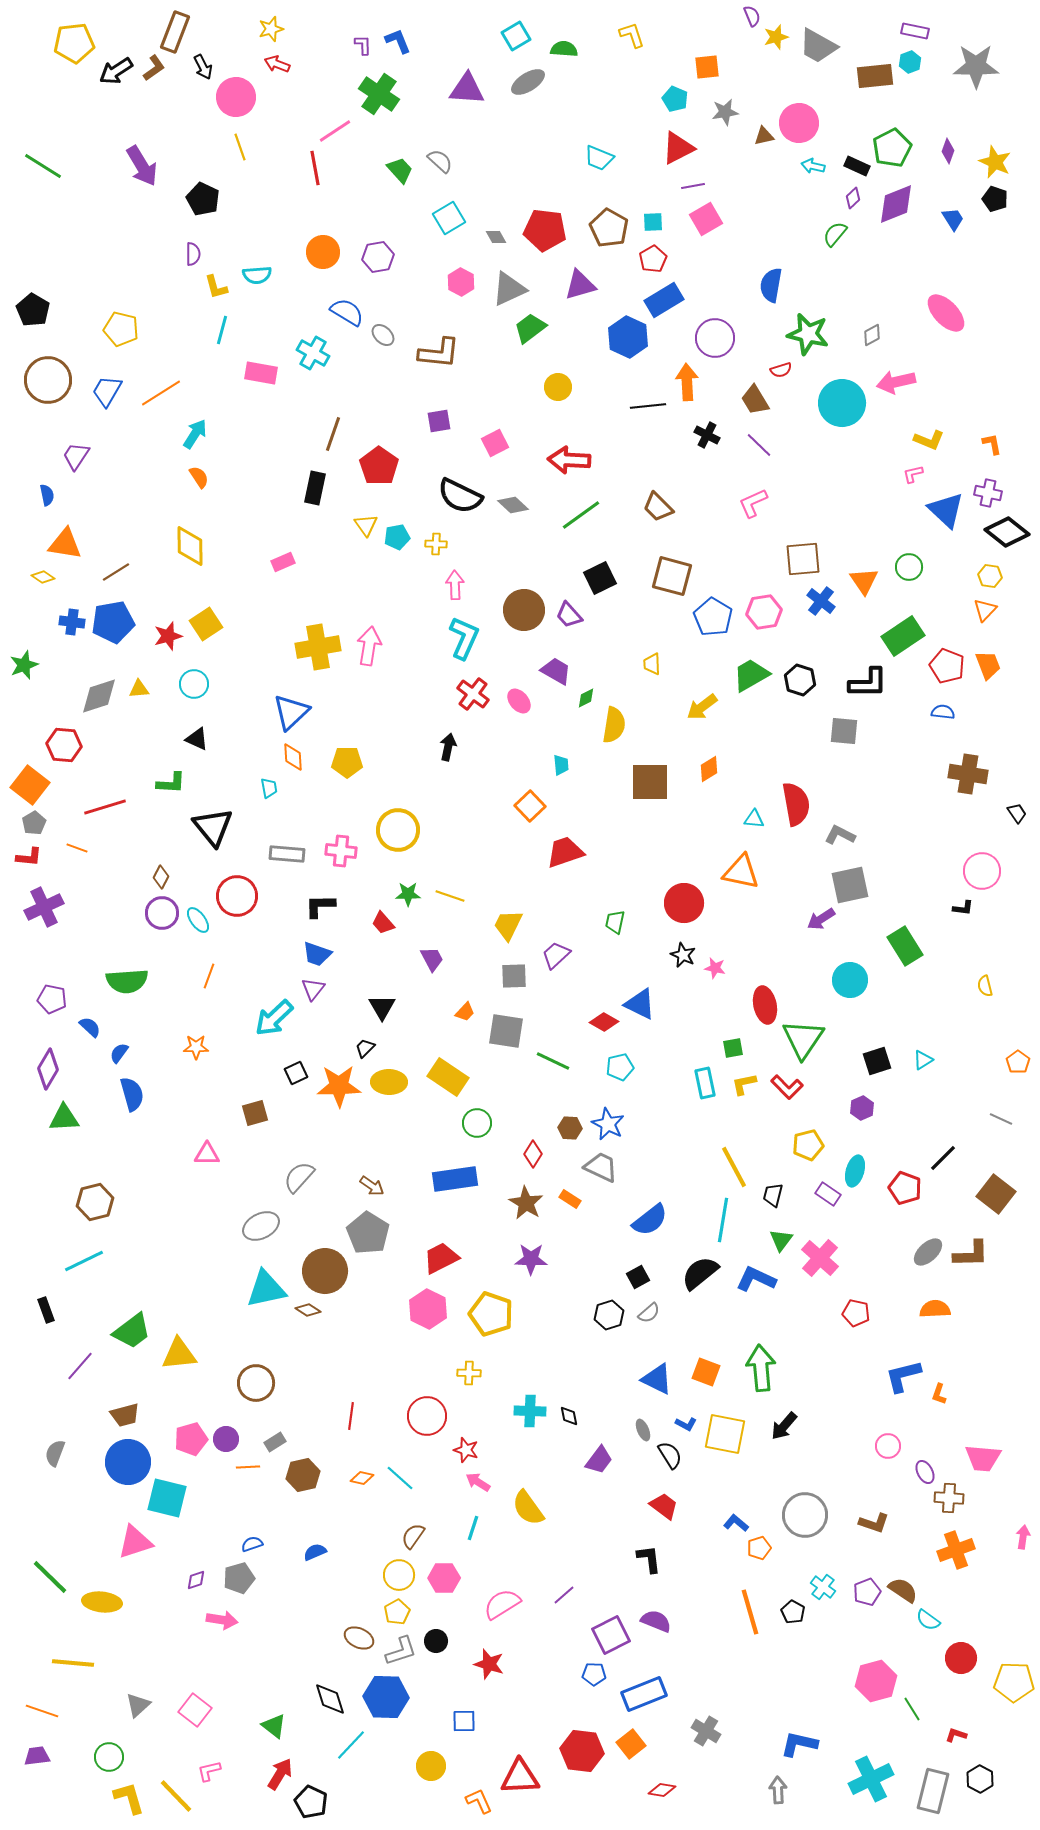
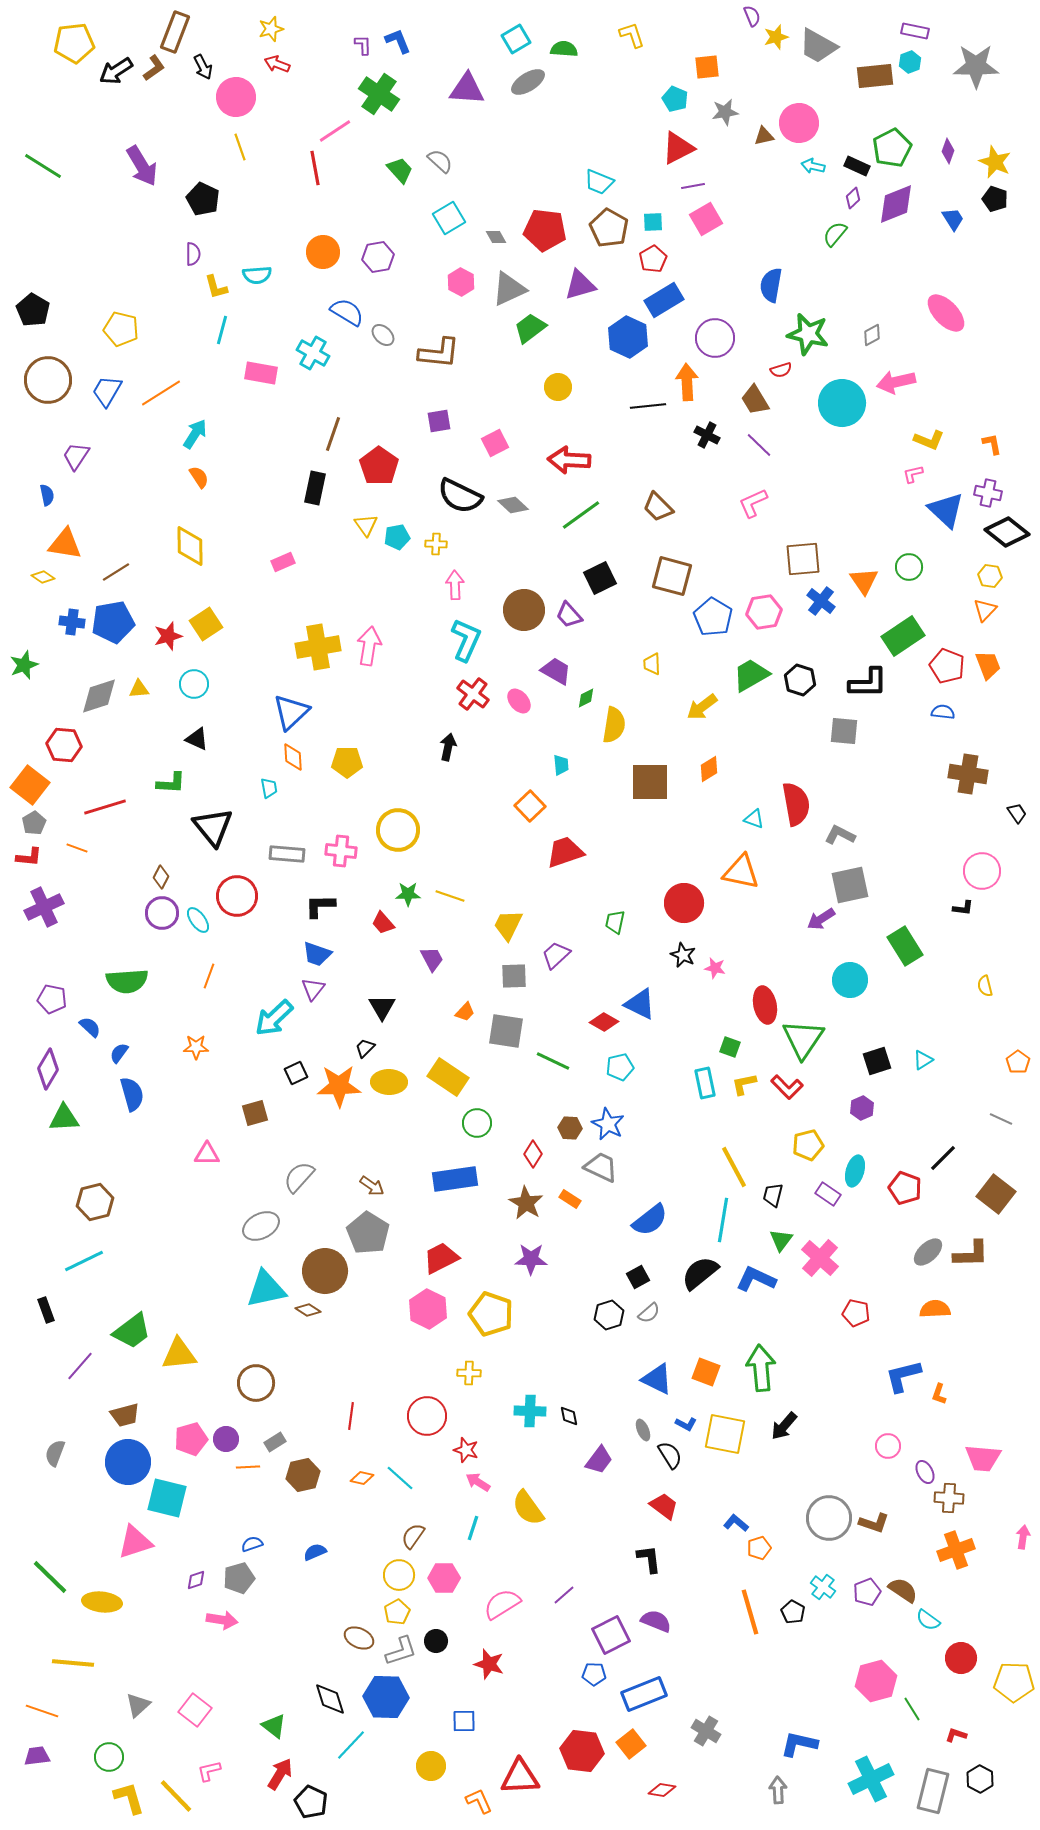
cyan square at (516, 36): moved 3 px down
cyan trapezoid at (599, 158): moved 24 px down
cyan L-shape at (464, 638): moved 2 px right, 2 px down
cyan triangle at (754, 819): rotated 15 degrees clockwise
green square at (733, 1048): moved 3 px left, 1 px up; rotated 30 degrees clockwise
gray circle at (805, 1515): moved 24 px right, 3 px down
